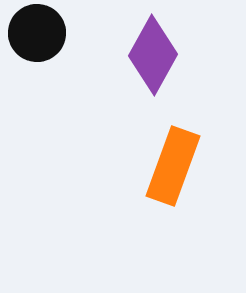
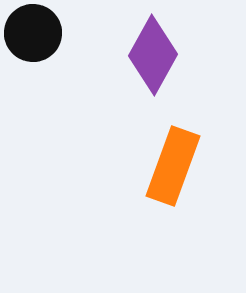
black circle: moved 4 px left
